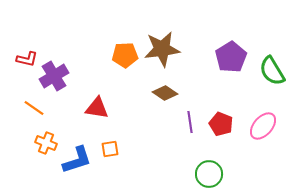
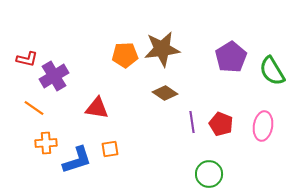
purple line: moved 2 px right
pink ellipse: rotated 32 degrees counterclockwise
orange cross: rotated 25 degrees counterclockwise
